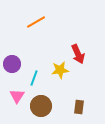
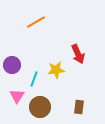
purple circle: moved 1 px down
yellow star: moved 4 px left
cyan line: moved 1 px down
brown circle: moved 1 px left, 1 px down
